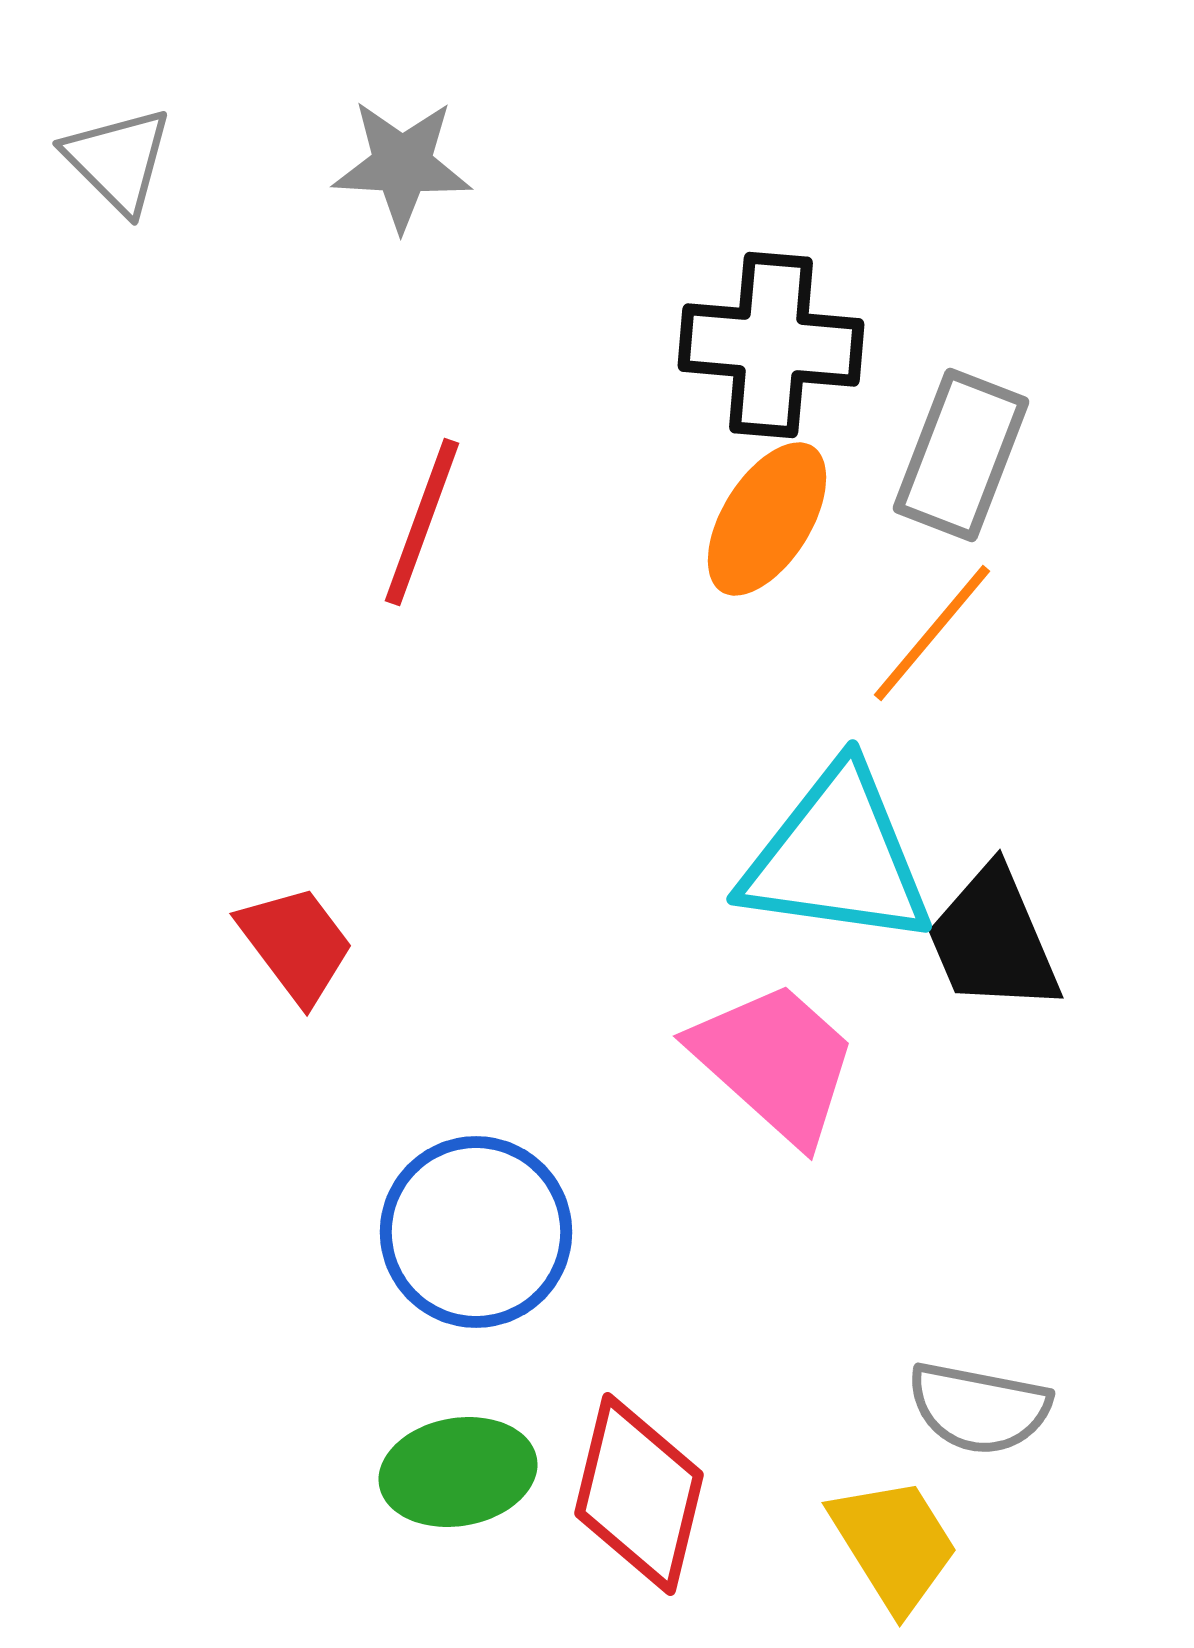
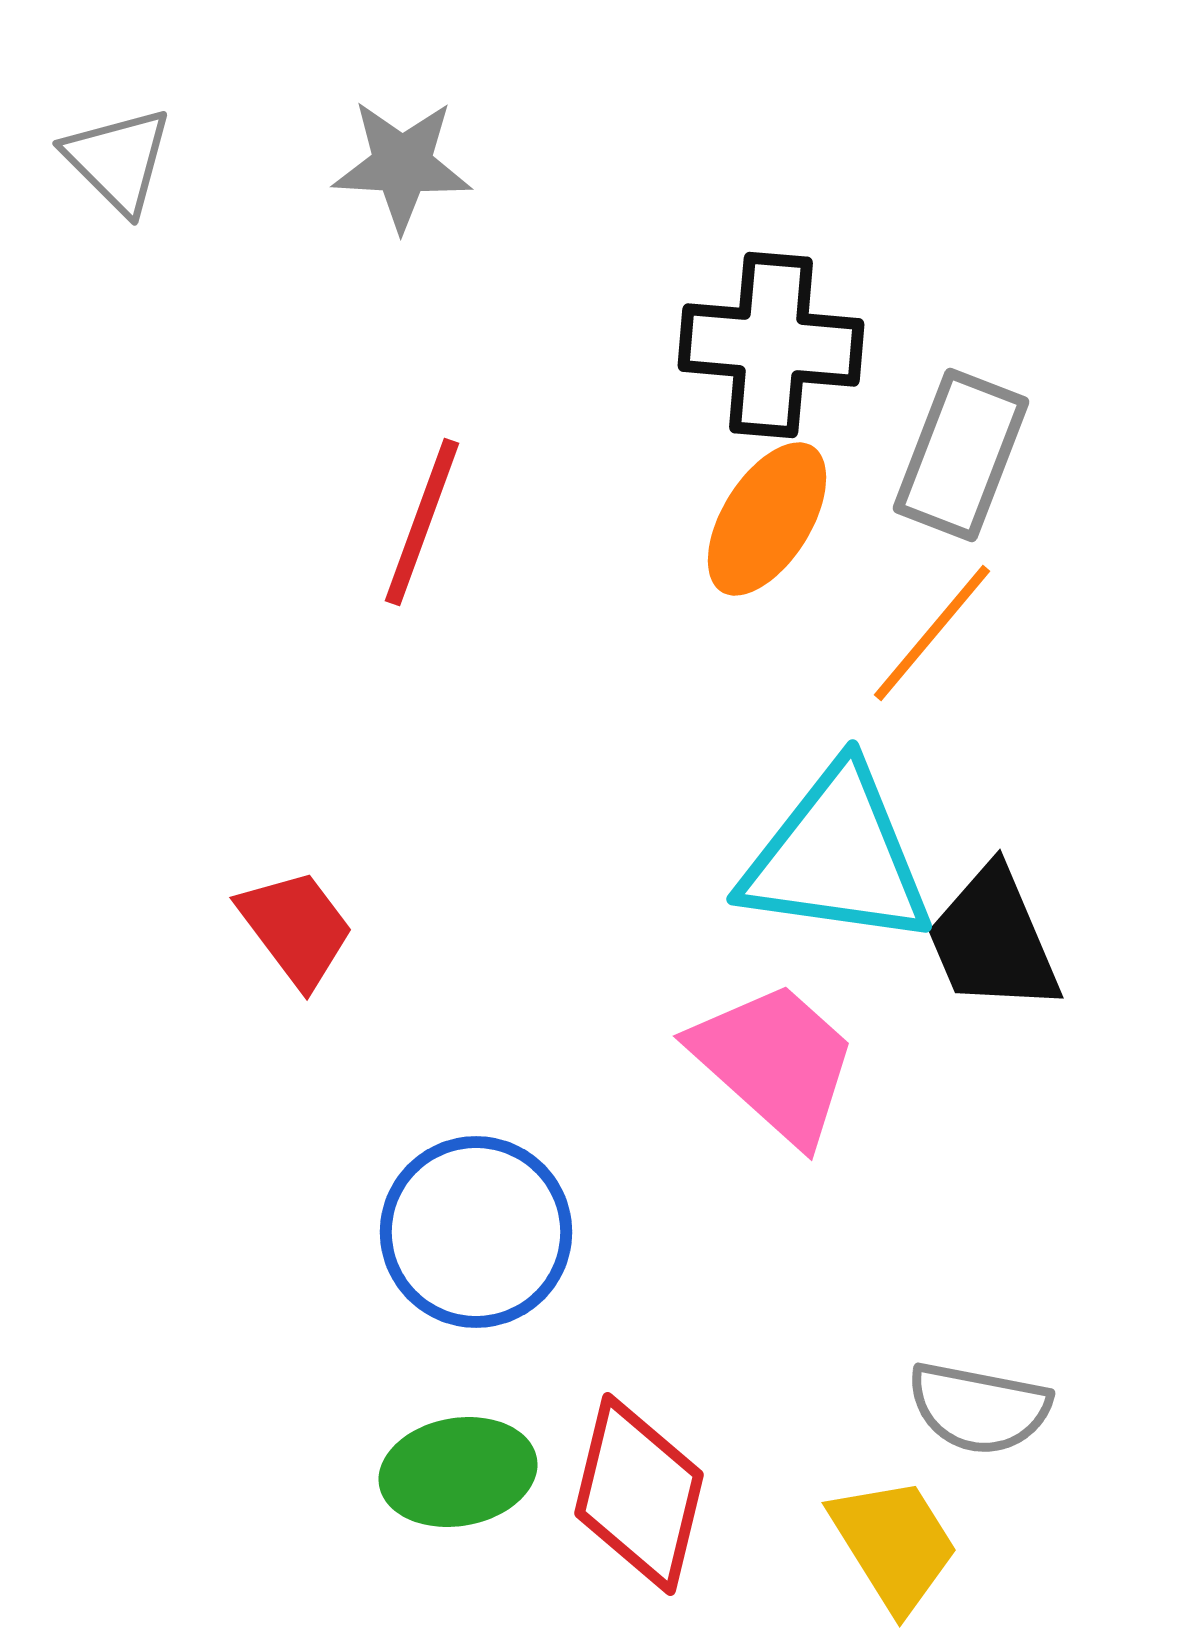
red trapezoid: moved 16 px up
